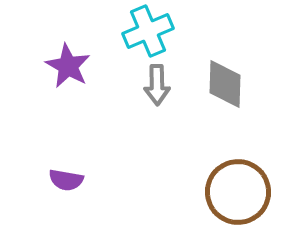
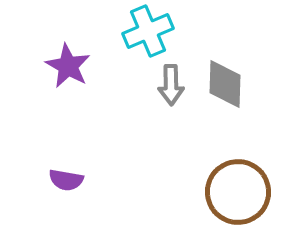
gray arrow: moved 14 px right
